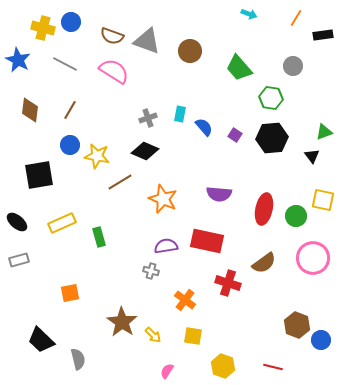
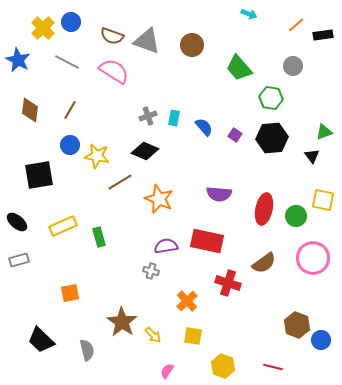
orange line at (296, 18): moved 7 px down; rotated 18 degrees clockwise
yellow cross at (43, 28): rotated 30 degrees clockwise
brown circle at (190, 51): moved 2 px right, 6 px up
gray line at (65, 64): moved 2 px right, 2 px up
cyan rectangle at (180, 114): moved 6 px left, 4 px down
gray cross at (148, 118): moved 2 px up
orange star at (163, 199): moved 4 px left
yellow rectangle at (62, 223): moved 1 px right, 3 px down
orange cross at (185, 300): moved 2 px right, 1 px down; rotated 10 degrees clockwise
gray semicircle at (78, 359): moved 9 px right, 9 px up
